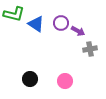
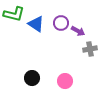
black circle: moved 2 px right, 1 px up
